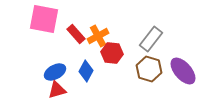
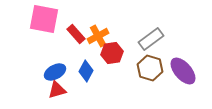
gray rectangle: rotated 15 degrees clockwise
red hexagon: rotated 15 degrees counterclockwise
brown hexagon: moved 1 px right, 1 px up
